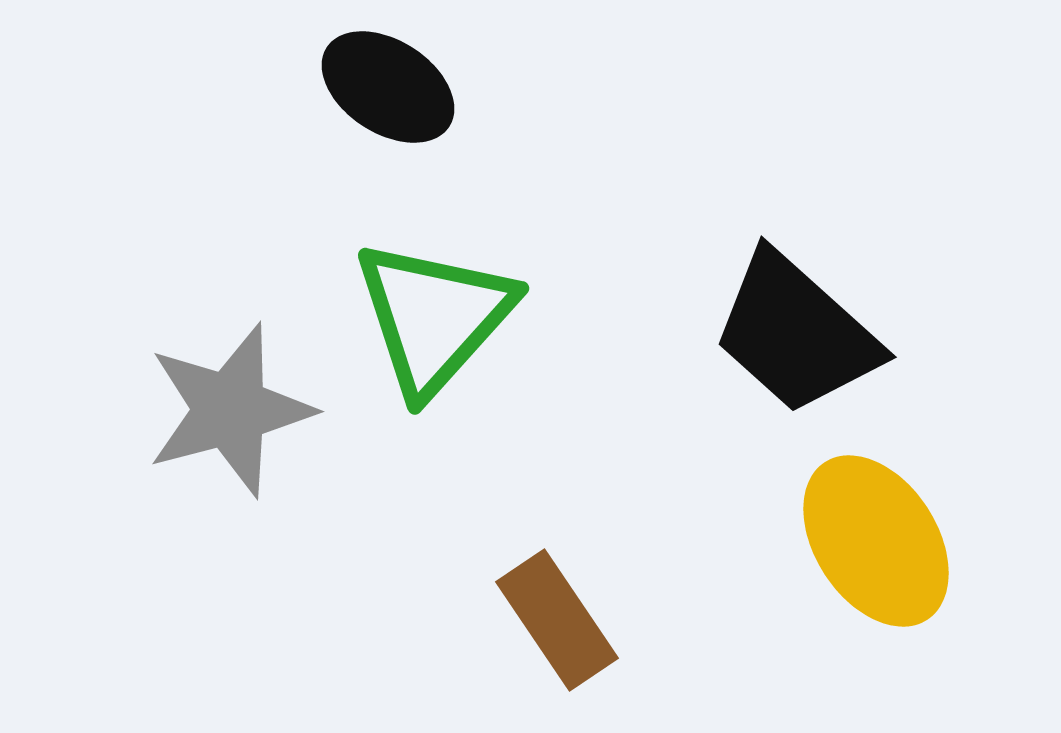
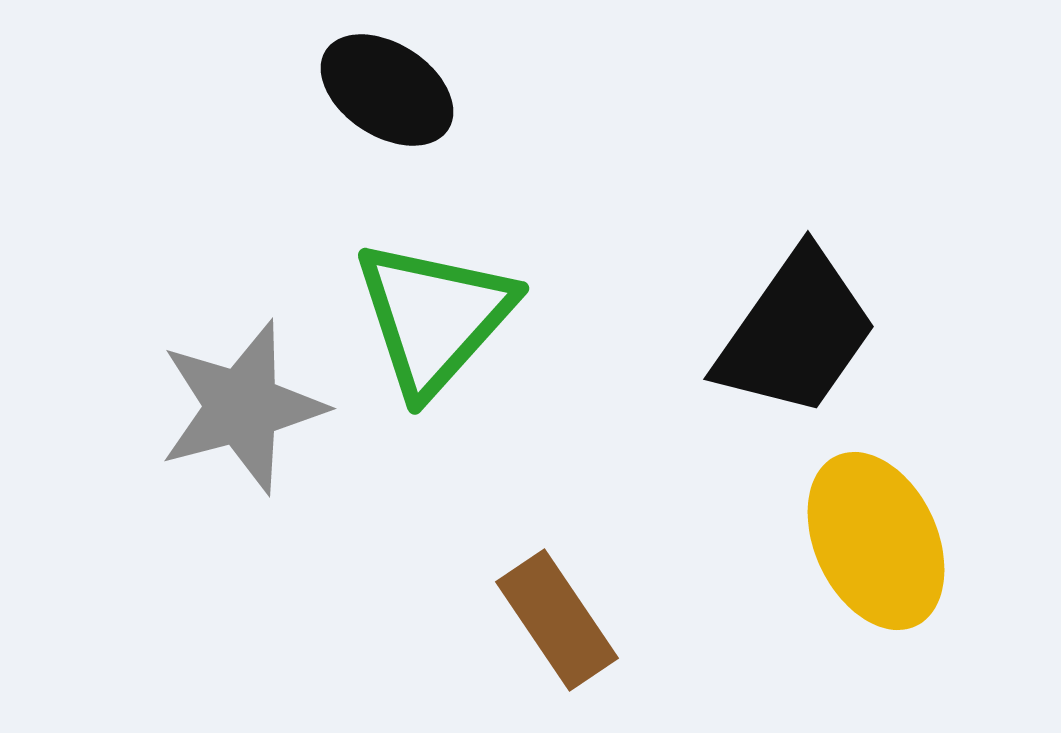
black ellipse: moved 1 px left, 3 px down
black trapezoid: rotated 97 degrees counterclockwise
gray star: moved 12 px right, 3 px up
yellow ellipse: rotated 8 degrees clockwise
